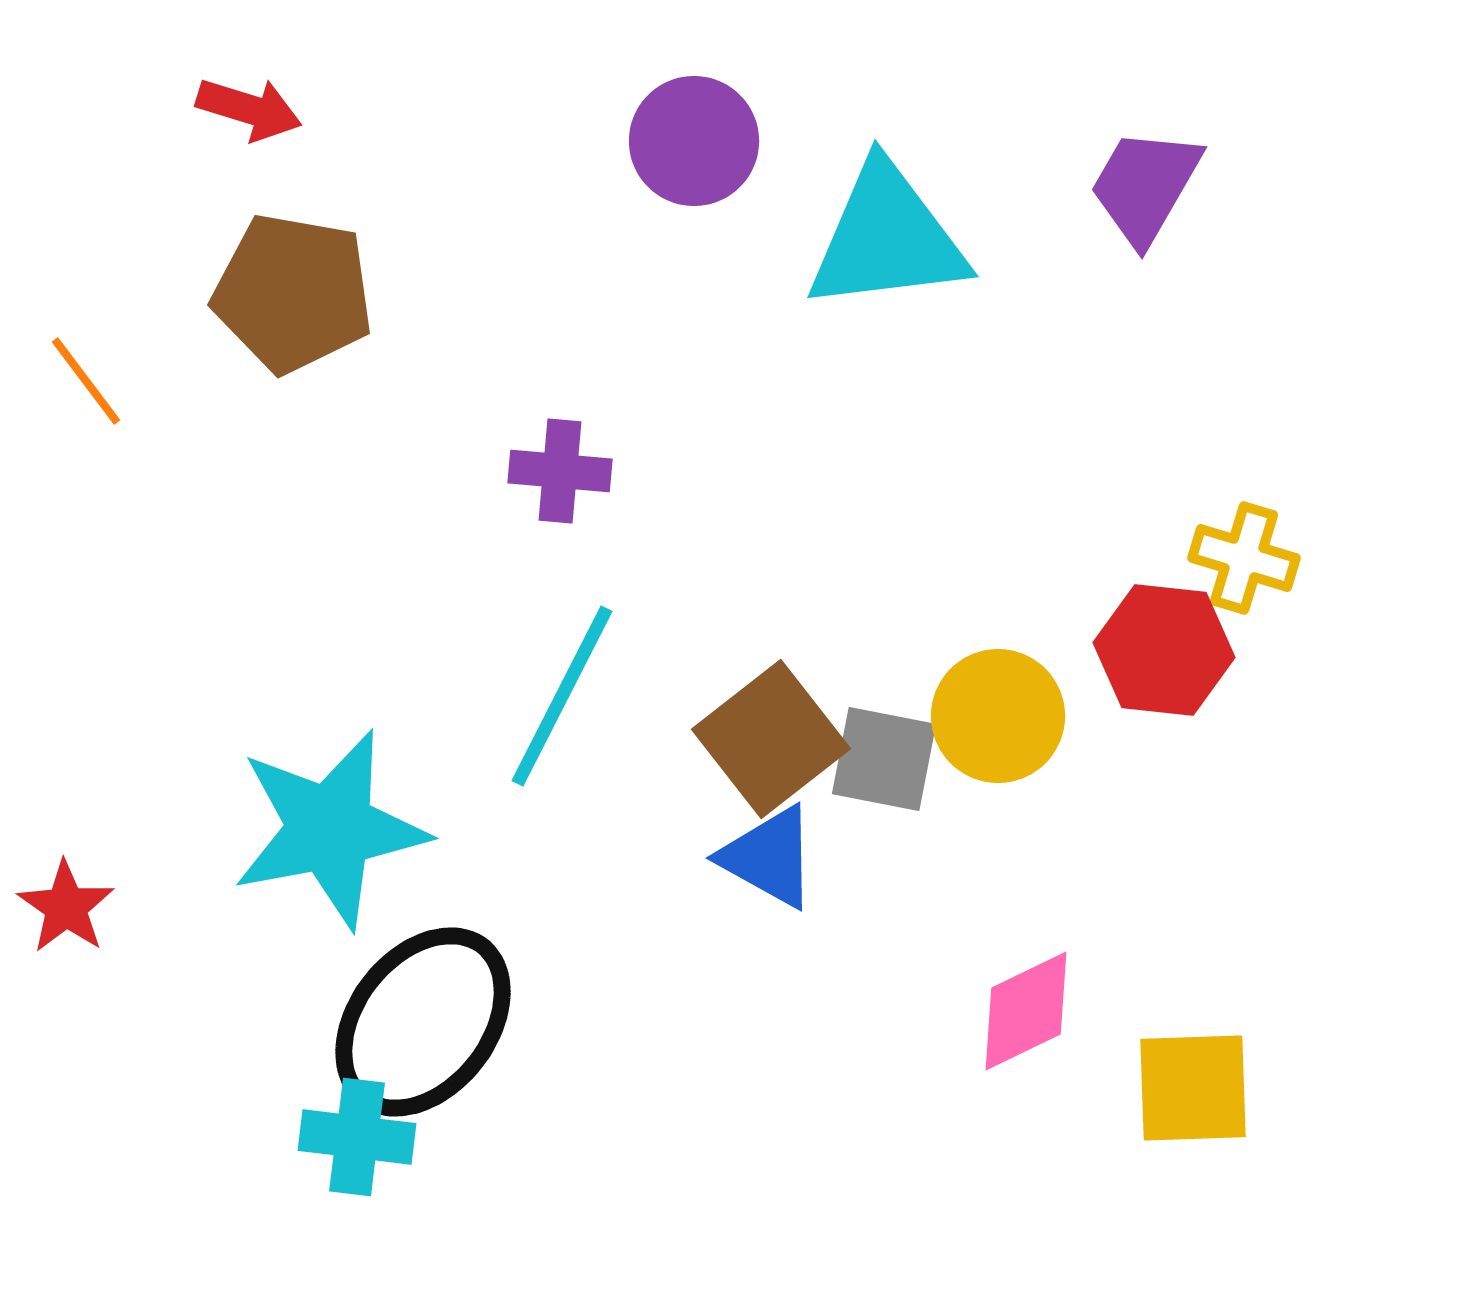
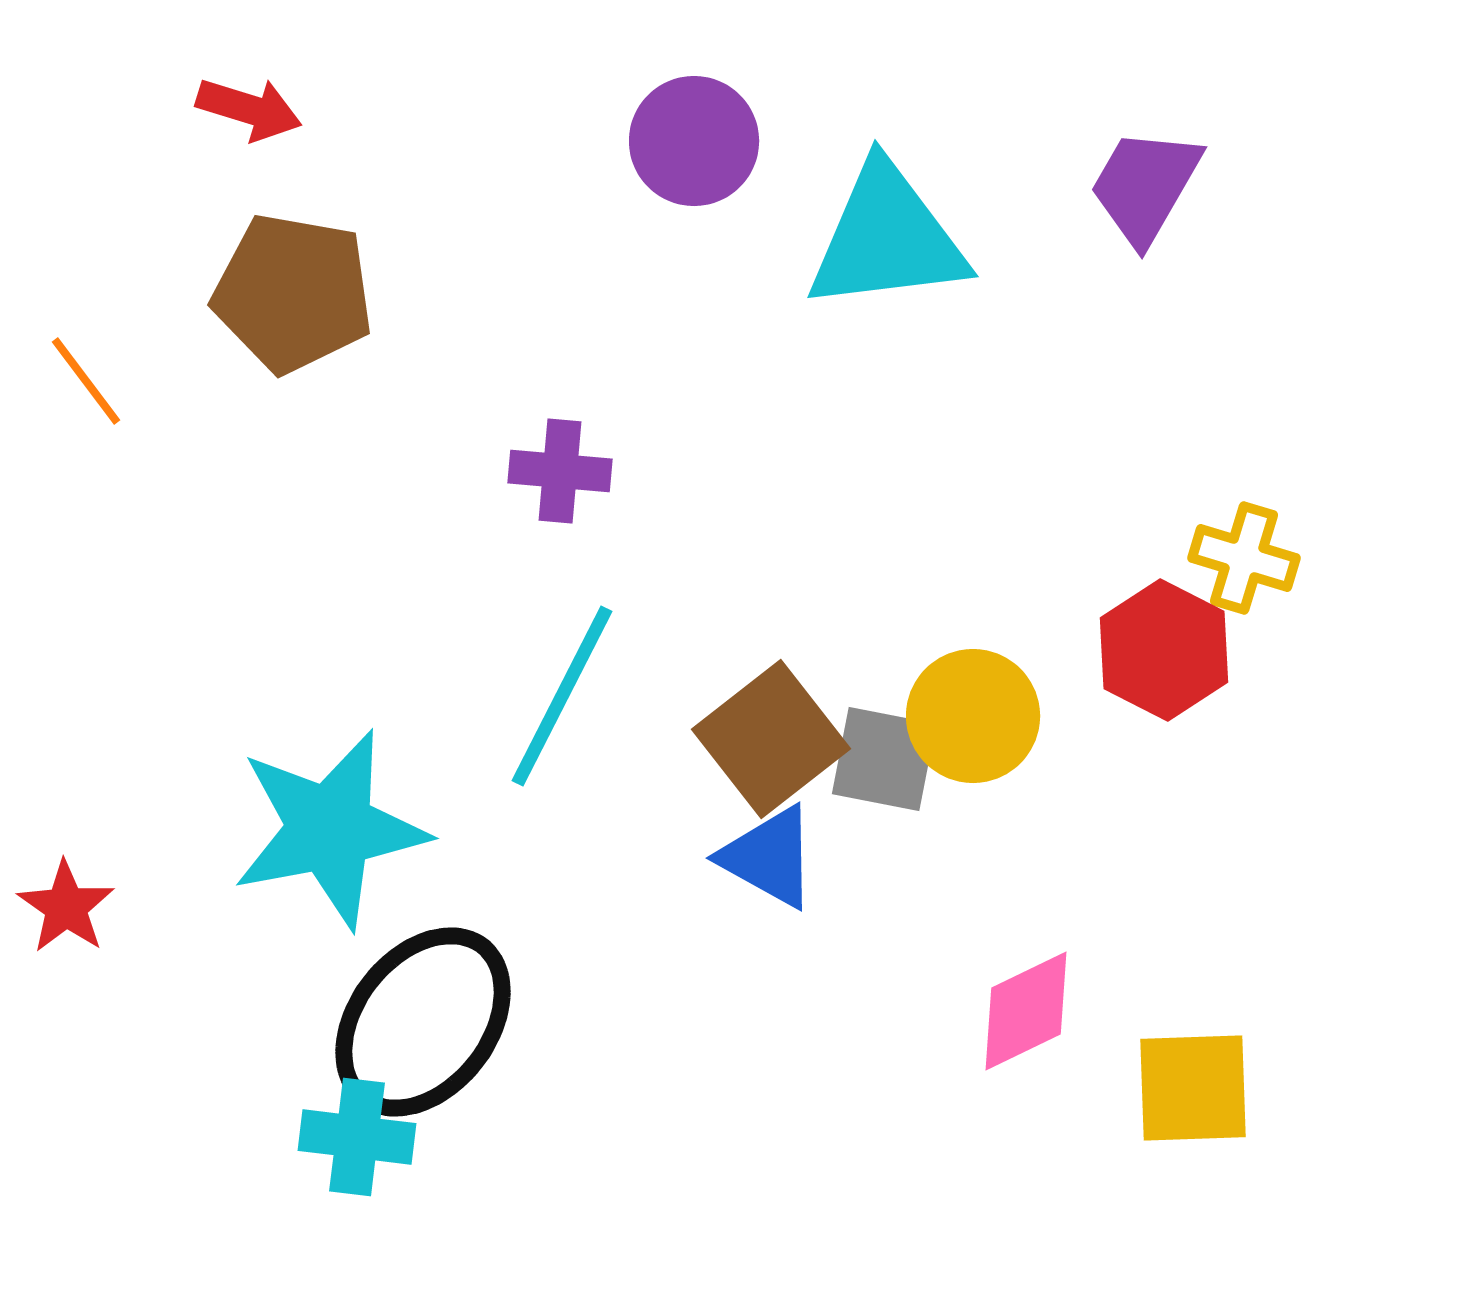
red hexagon: rotated 21 degrees clockwise
yellow circle: moved 25 px left
